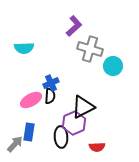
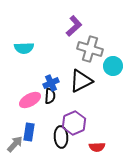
pink ellipse: moved 1 px left
black triangle: moved 2 px left, 26 px up
